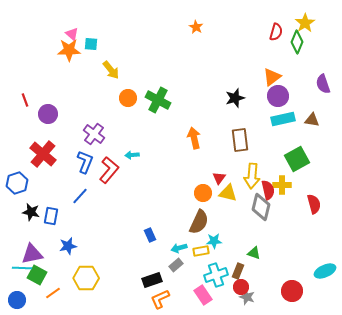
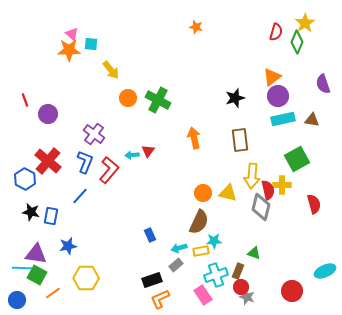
orange star at (196, 27): rotated 16 degrees counterclockwise
red cross at (43, 154): moved 5 px right, 7 px down
red triangle at (219, 178): moved 71 px left, 27 px up
blue hexagon at (17, 183): moved 8 px right, 4 px up; rotated 15 degrees counterclockwise
purple triangle at (32, 254): moved 4 px right; rotated 20 degrees clockwise
